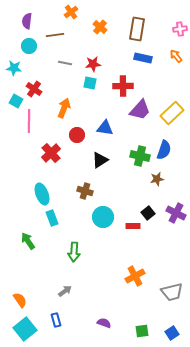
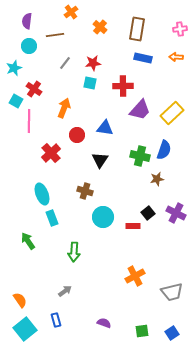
orange arrow at (176, 56): moved 1 px down; rotated 48 degrees counterclockwise
gray line at (65, 63): rotated 64 degrees counterclockwise
red star at (93, 64): moved 1 px up
cyan star at (14, 68): rotated 28 degrees counterclockwise
black triangle at (100, 160): rotated 24 degrees counterclockwise
